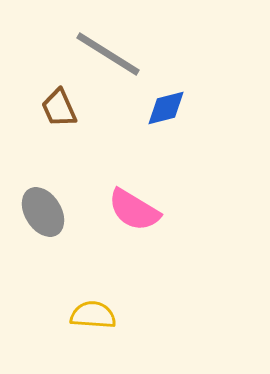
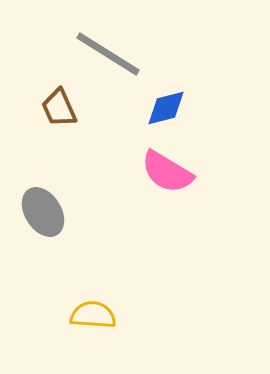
pink semicircle: moved 33 px right, 38 px up
